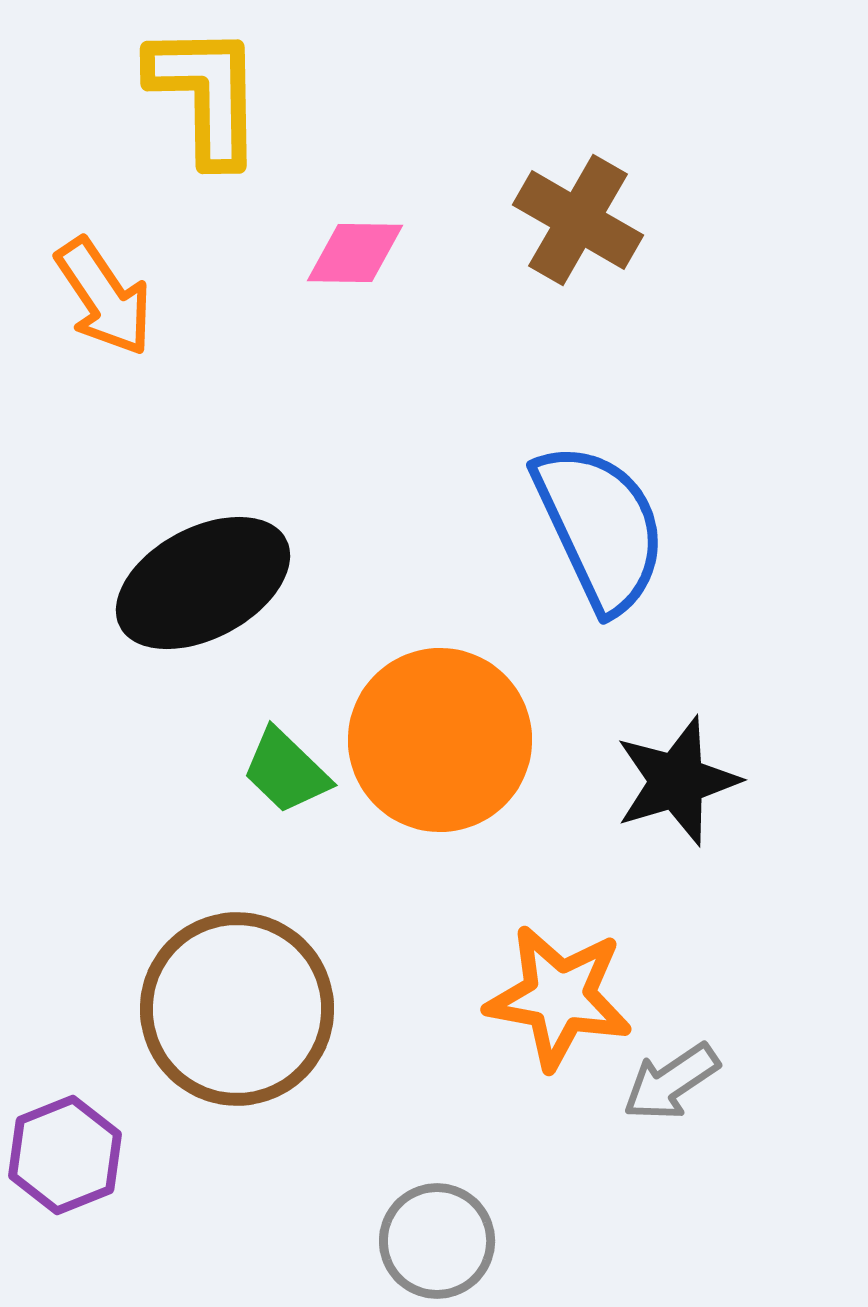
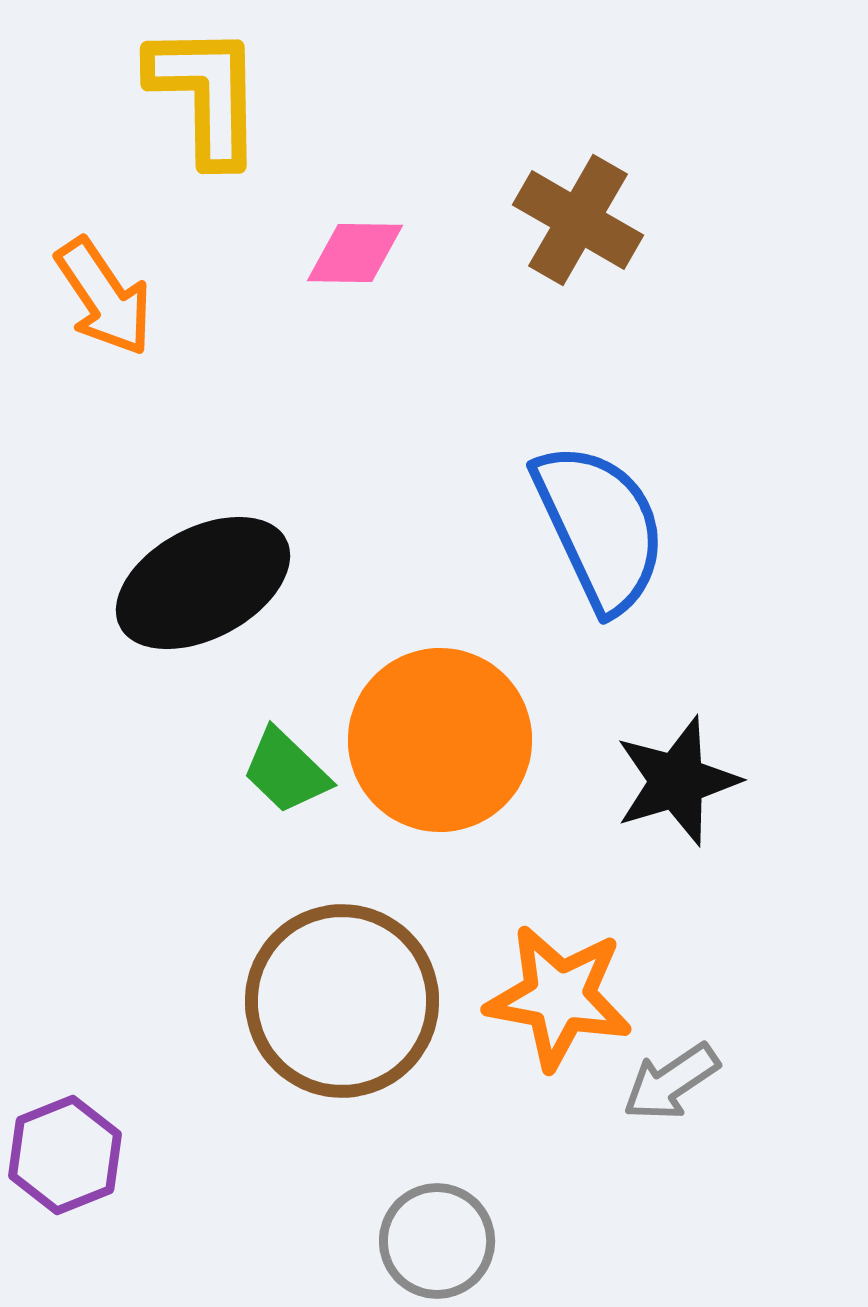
brown circle: moved 105 px right, 8 px up
